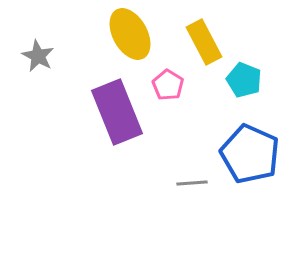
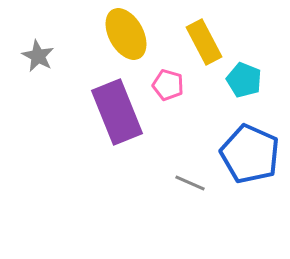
yellow ellipse: moved 4 px left
pink pentagon: rotated 16 degrees counterclockwise
gray line: moved 2 px left; rotated 28 degrees clockwise
